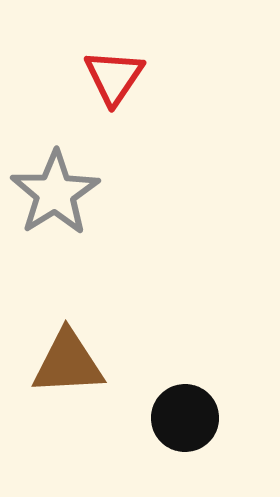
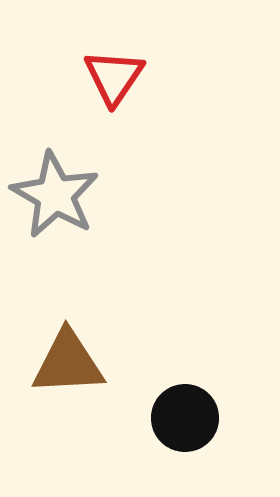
gray star: moved 2 px down; rotated 10 degrees counterclockwise
